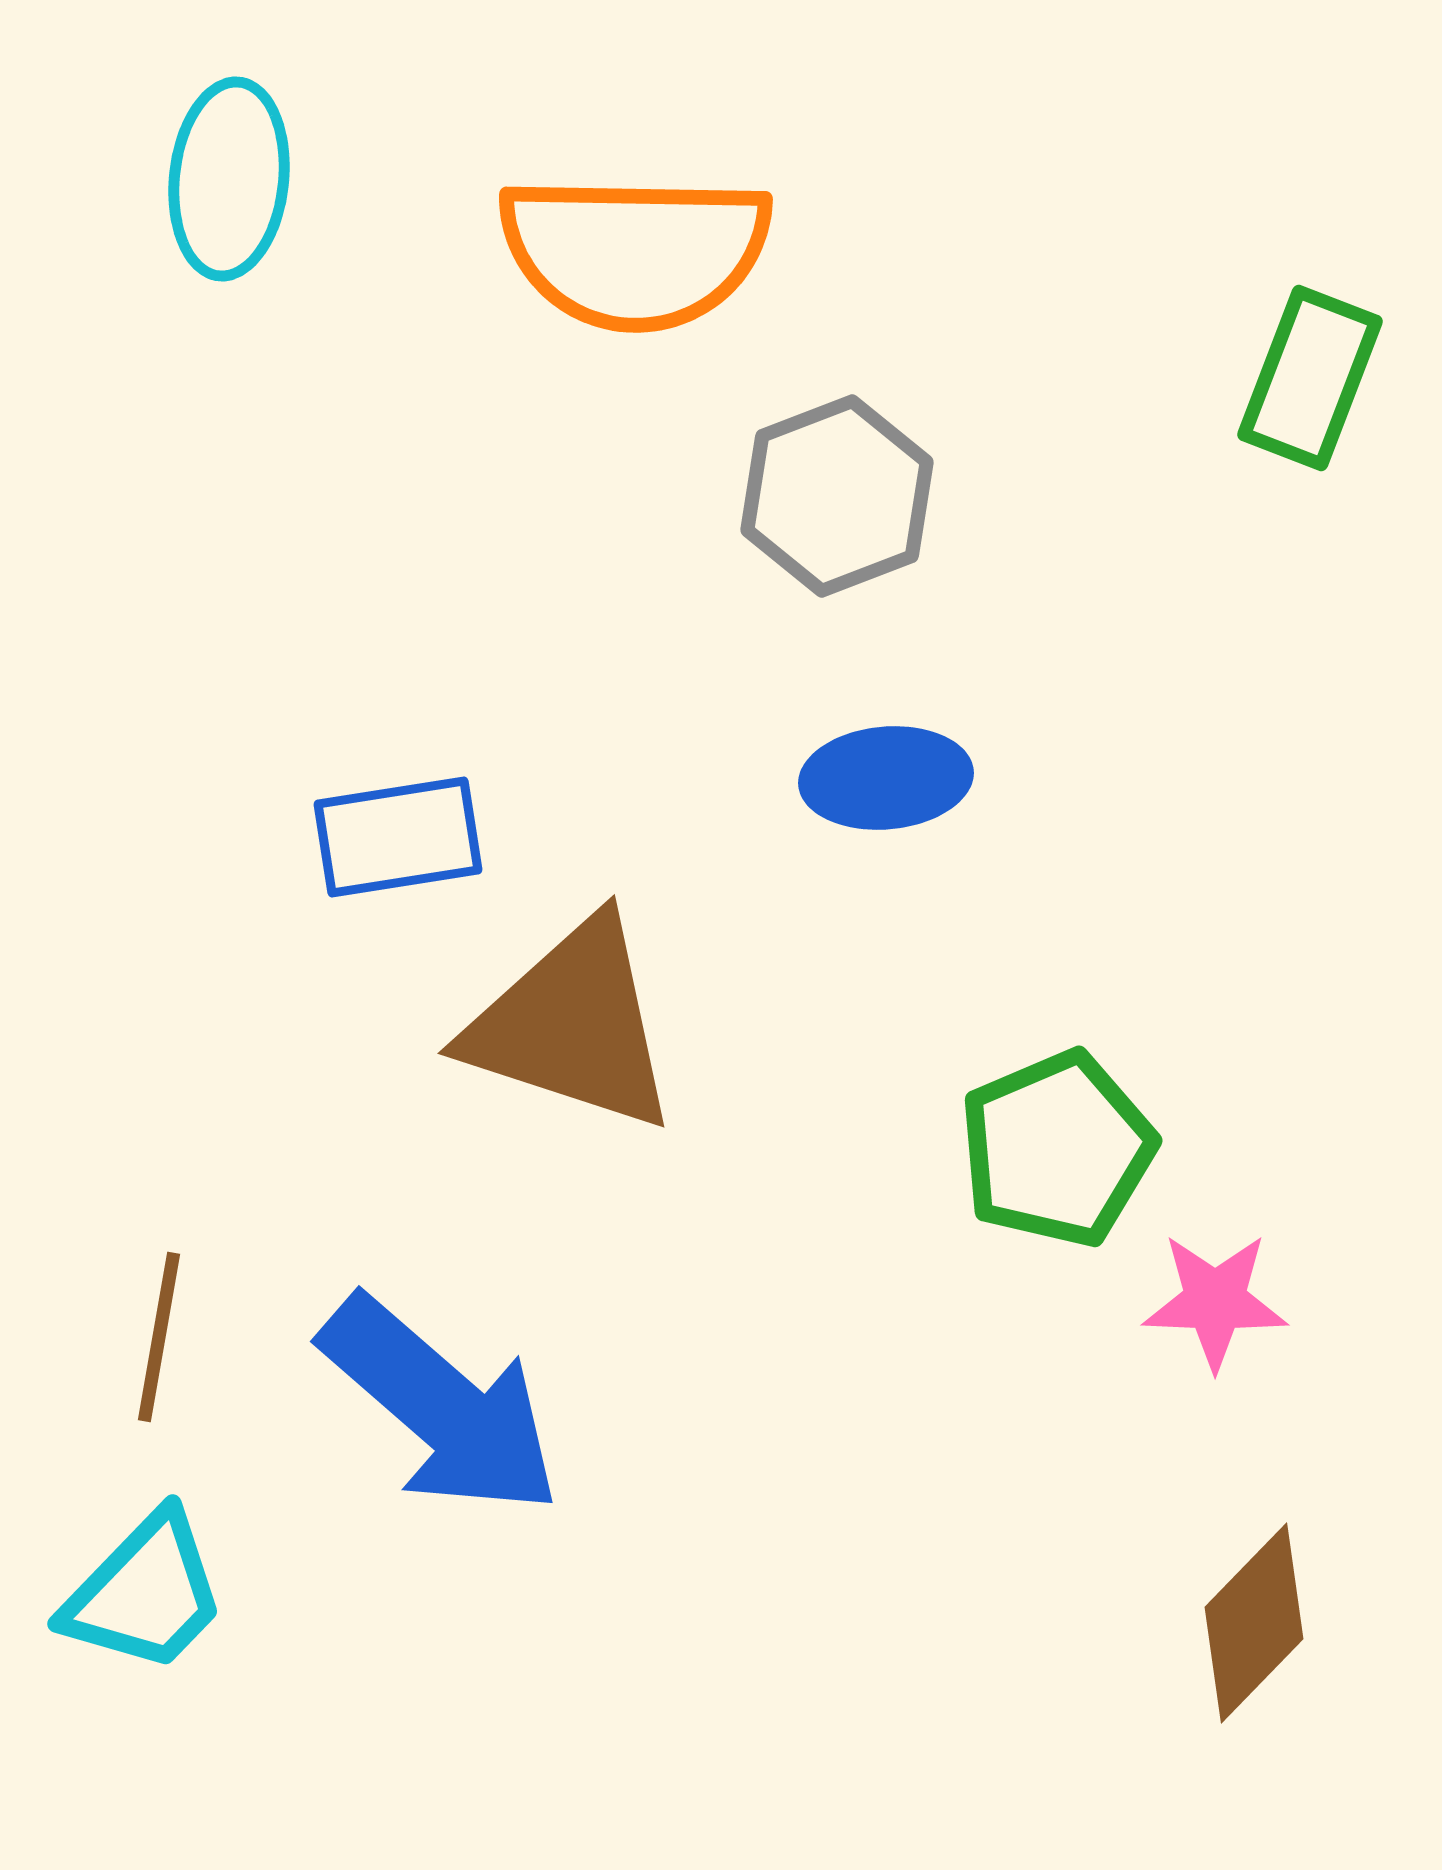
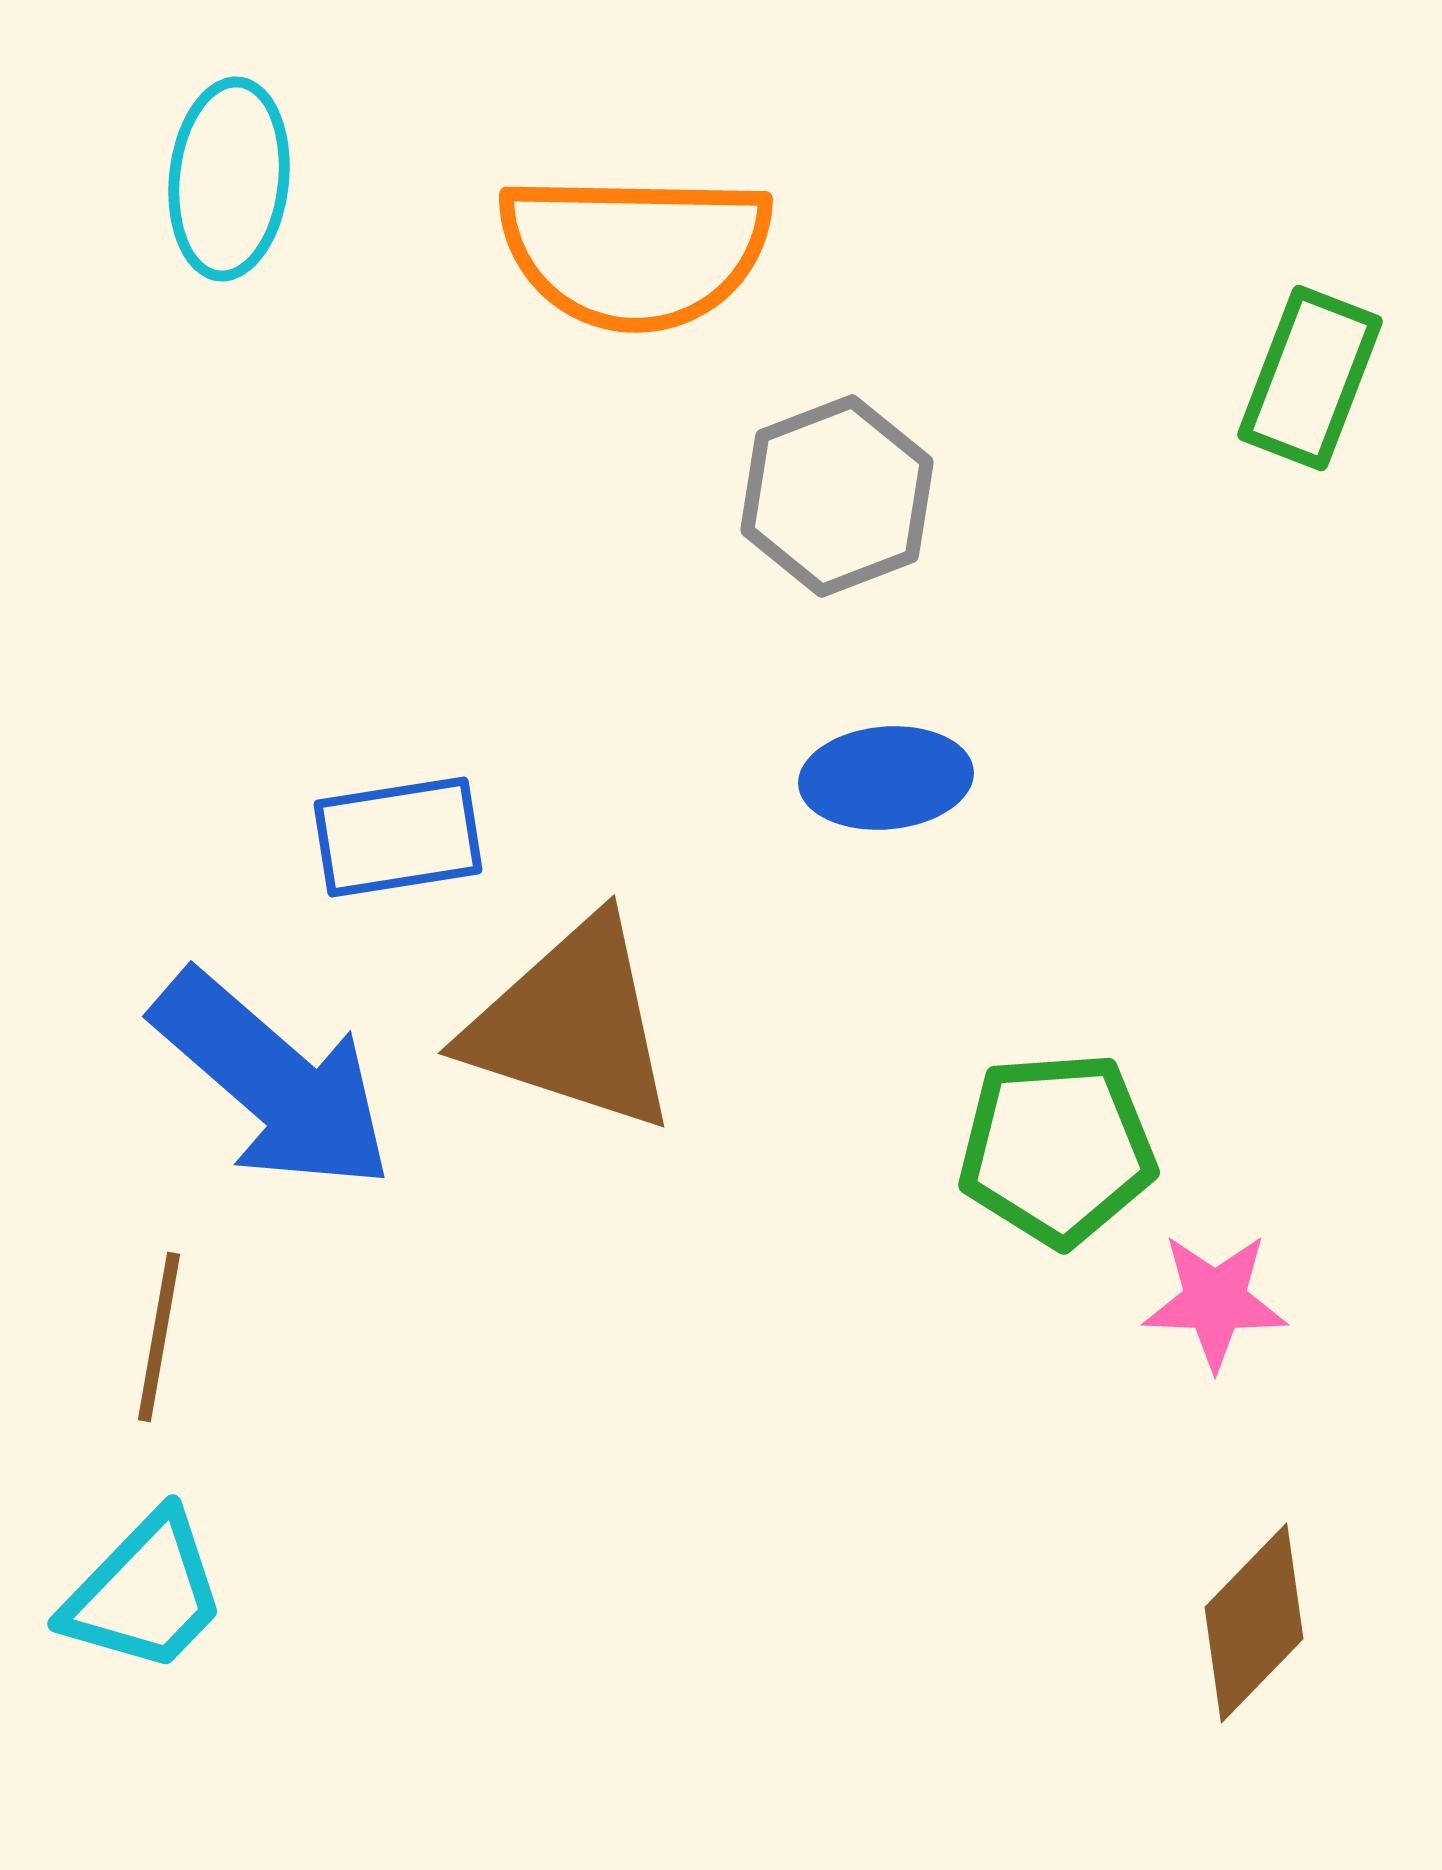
green pentagon: rotated 19 degrees clockwise
blue arrow: moved 168 px left, 325 px up
